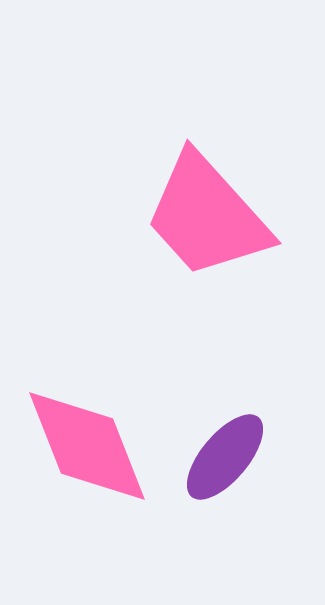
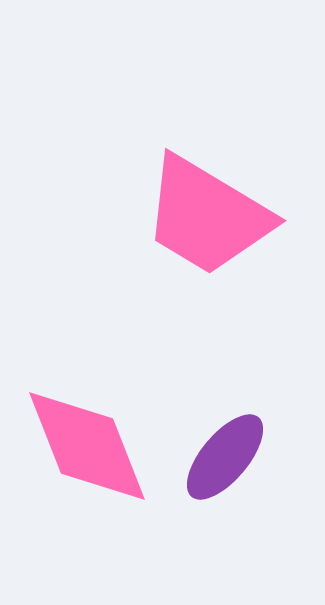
pink trapezoid: rotated 17 degrees counterclockwise
